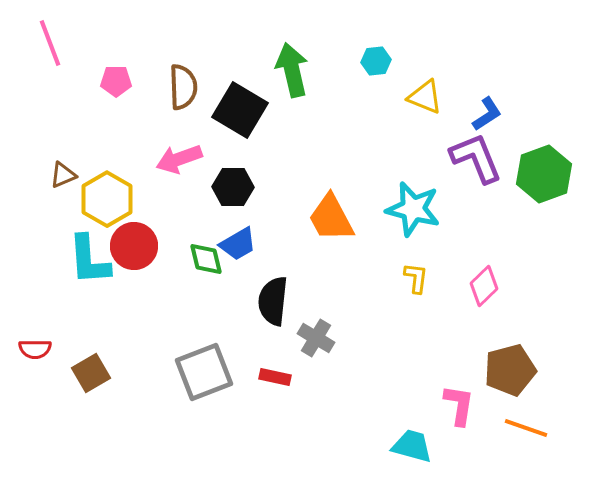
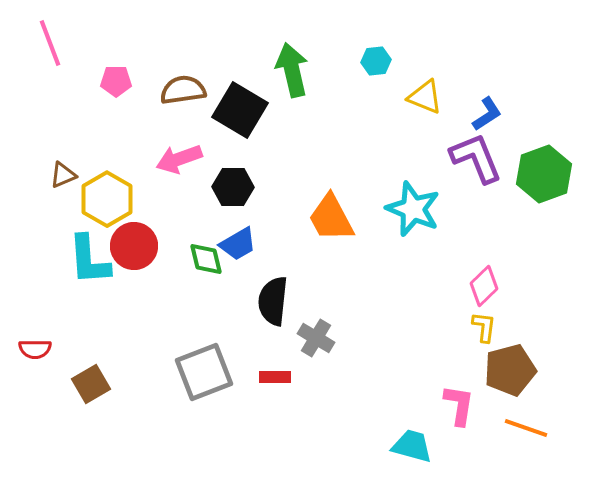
brown semicircle: moved 3 px down; rotated 96 degrees counterclockwise
cyan star: rotated 8 degrees clockwise
yellow L-shape: moved 68 px right, 49 px down
brown square: moved 11 px down
red rectangle: rotated 12 degrees counterclockwise
